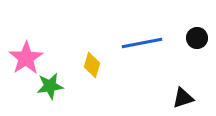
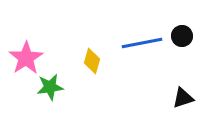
black circle: moved 15 px left, 2 px up
yellow diamond: moved 4 px up
green star: moved 1 px down
